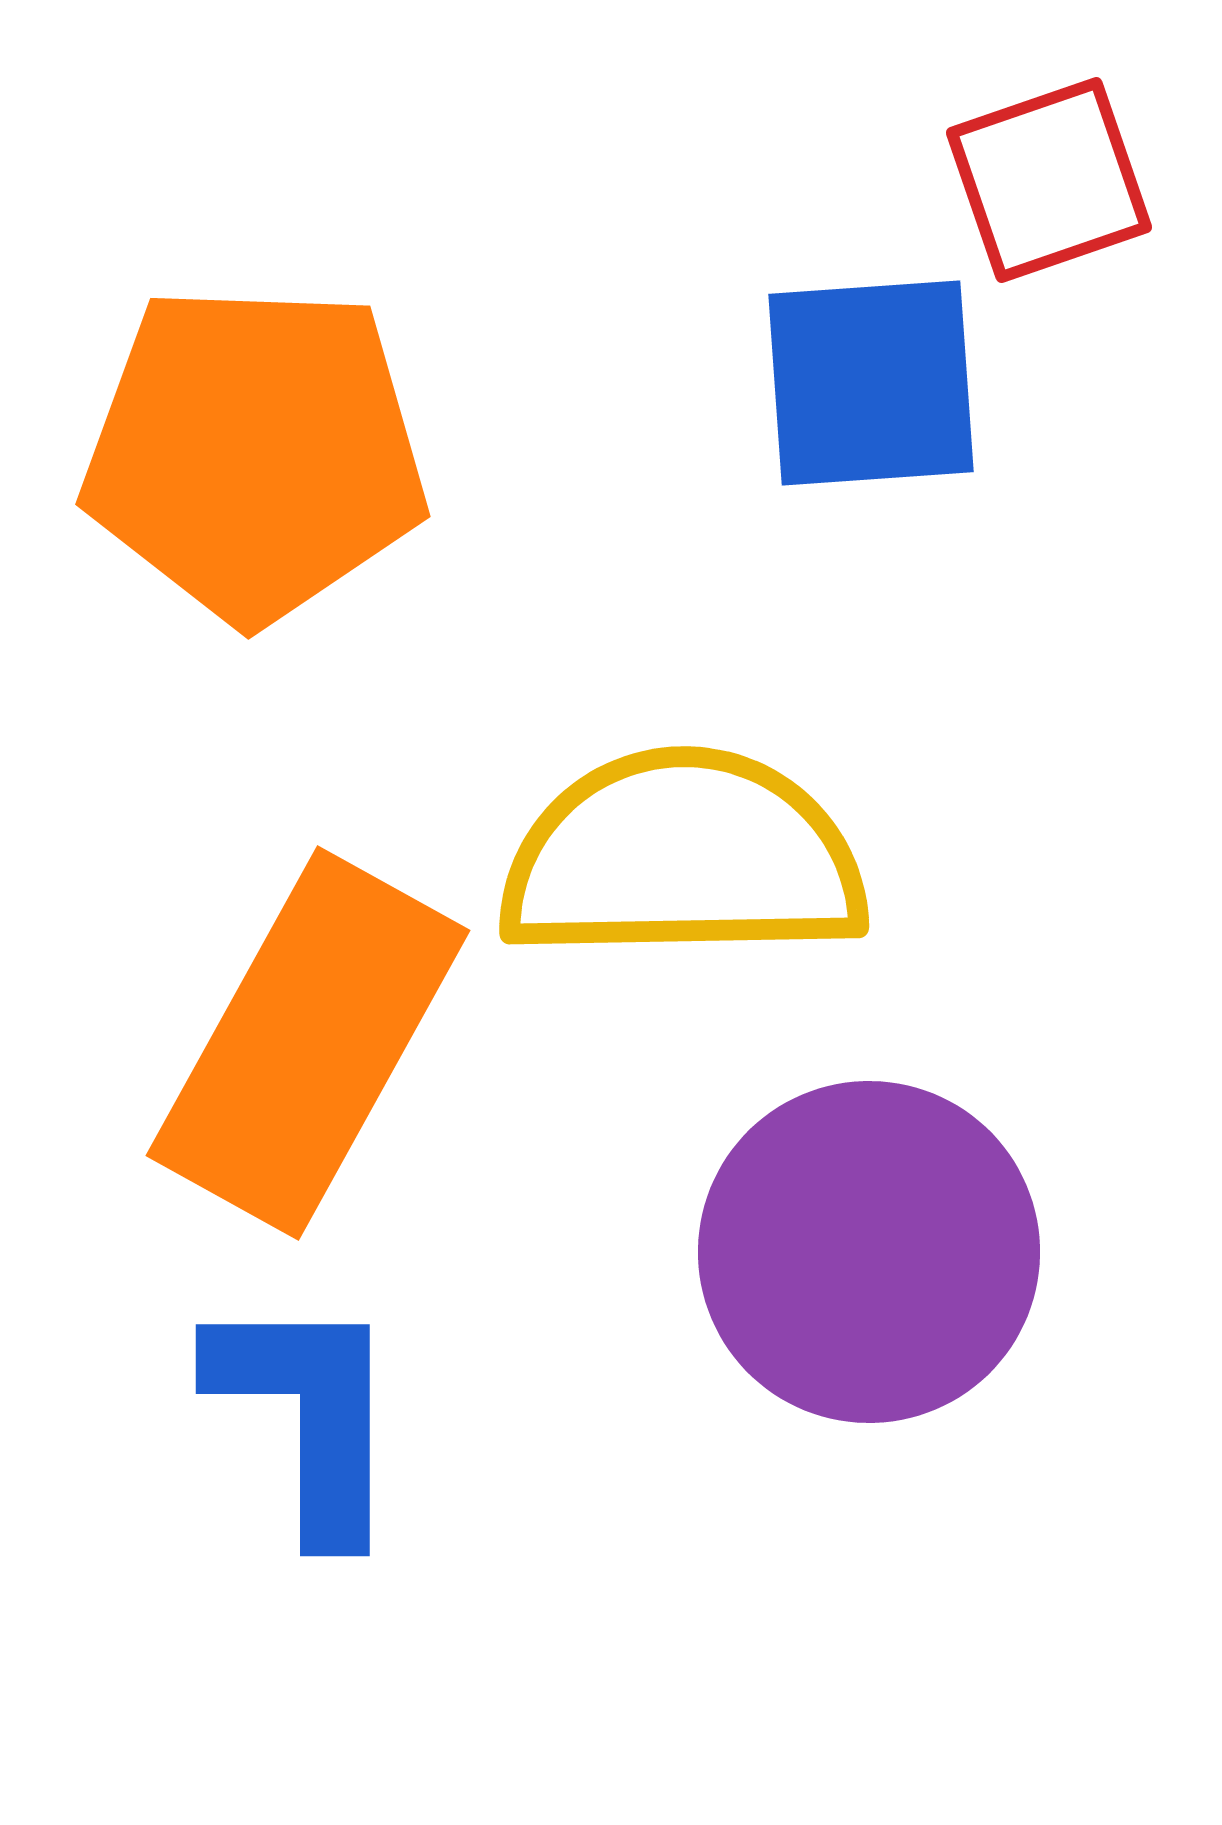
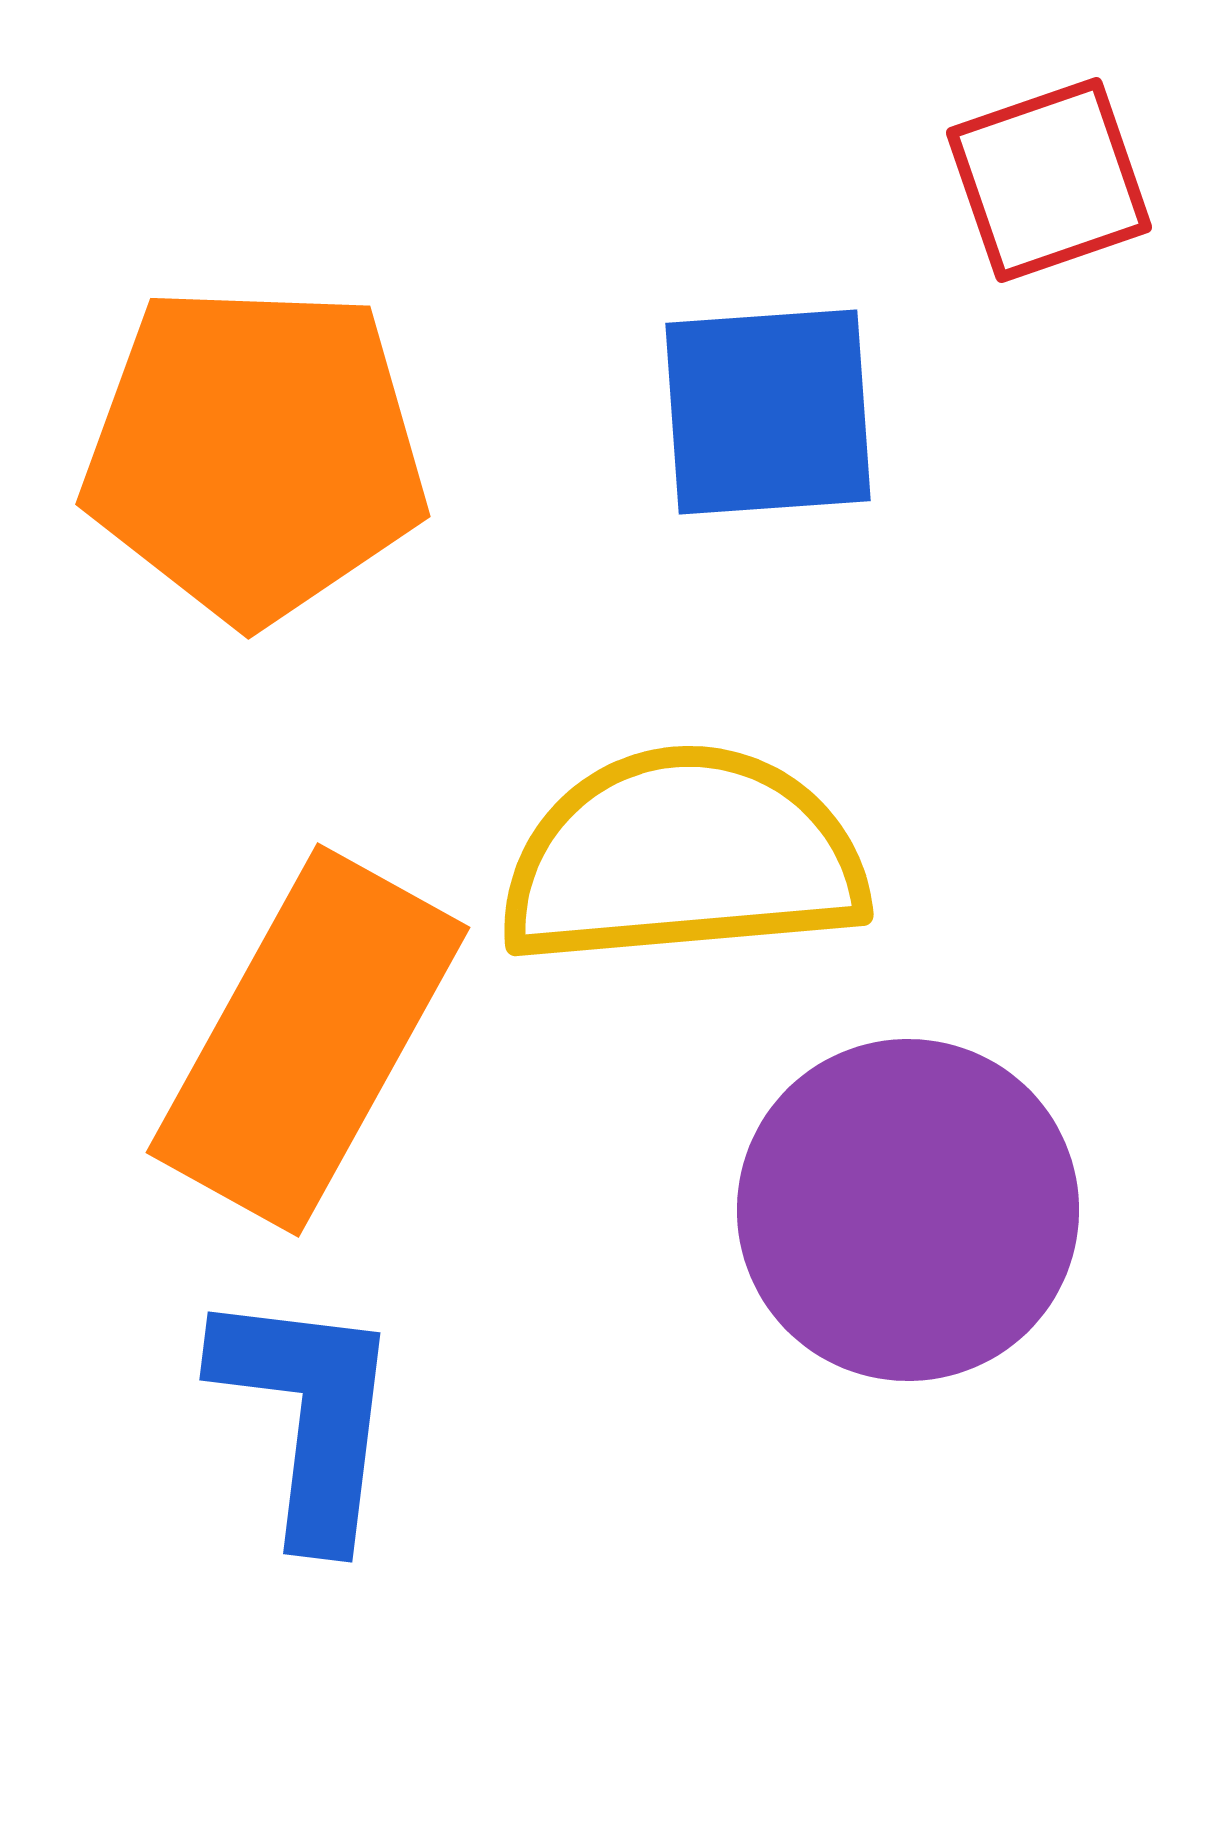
blue square: moved 103 px left, 29 px down
yellow semicircle: rotated 4 degrees counterclockwise
orange rectangle: moved 3 px up
purple circle: moved 39 px right, 42 px up
blue L-shape: rotated 7 degrees clockwise
